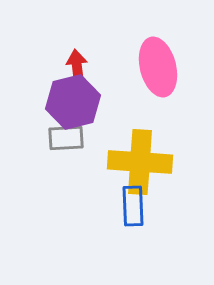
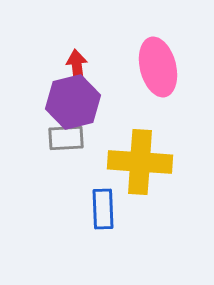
blue rectangle: moved 30 px left, 3 px down
